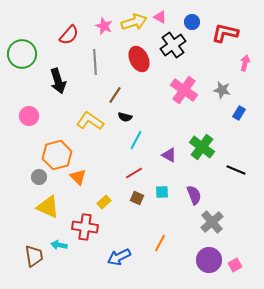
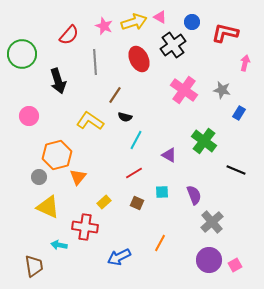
green cross: moved 2 px right, 6 px up
orange triangle: rotated 24 degrees clockwise
brown square: moved 5 px down
brown trapezoid: moved 10 px down
